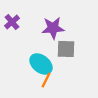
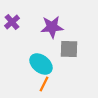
purple star: moved 1 px left, 1 px up
gray square: moved 3 px right
orange line: moved 2 px left, 4 px down
